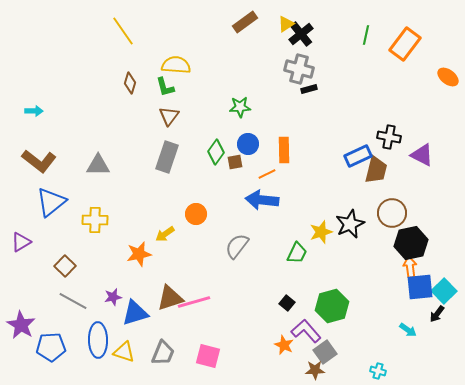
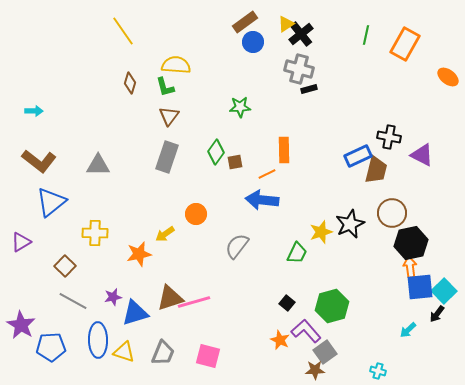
orange rectangle at (405, 44): rotated 8 degrees counterclockwise
blue circle at (248, 144): moved 5 px right, 102 px up
yellow cross at (95, 220): moved 13 px down
cyan arrow at (408, 330): rotated 102 degrees clockwise
orange star at (284, 345): moved 4 px left, 5 px up
